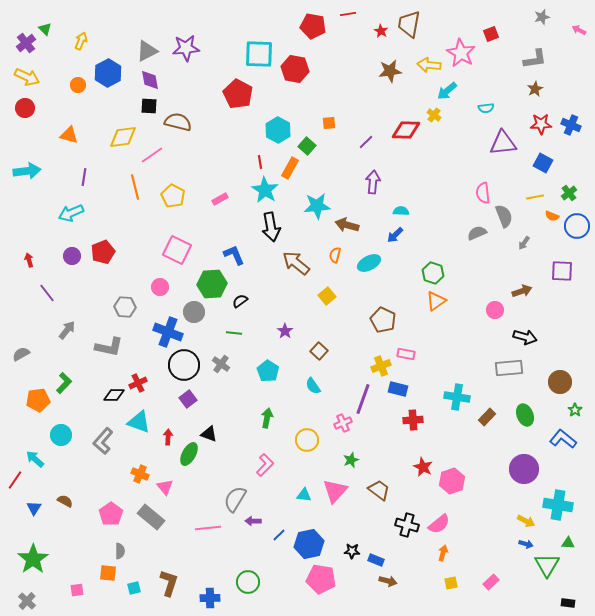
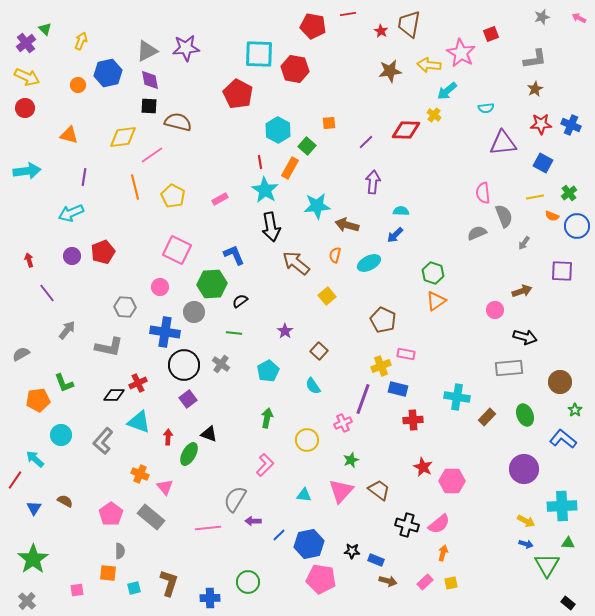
pink arrow at (579, 30): moved 12 px up
blue hexagon at (108, 73): rotated 16 degrees clockwise
blue cross at (168, 332): moved 3 px left; rotated 12 degrees counterclockwise
cyan pentagon at (268, 371): rotated 10 degrees clockwise
green L-shape at (64, 383): rotated 115 degrees clockwise
pink hexagon at (452, 481): rotated 20 degrees clockwise
pink triangle at (335, 491): moved 6 px right
cyan cross at (558, 505): moved 4 px right, 1 px down; rotated 12 degrees counterclockwise
pink rectangle at (491, 582): moved 66 px left
black rectangle at (568, 603): rotated 32 degrees clockwise
